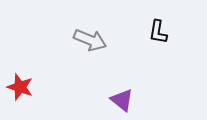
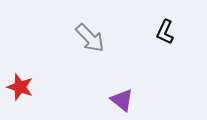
black L-shape: moved 7 px right; rotated 15 degrees clockwise
gray arrow: moved 2 px up; rotated 24 degrees clockwise
